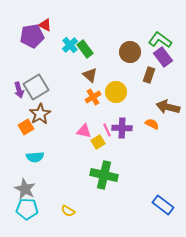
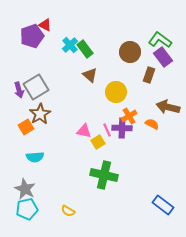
purple pentagon: rotated 10 degrees counterclockwise
orange cross: moved 36 px right, 19 px down
cyan pentagon: rotated 15 degrees counterclockwise
